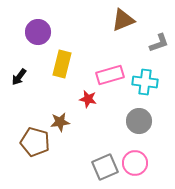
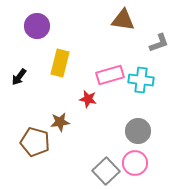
brown triangle: rotated 30 degrees clockwise
purple circle: moved 1 px left, 6 px up
yellow rectangle: moved 2 px left, 1 px up
cyan cross: moved 4 px left, 2 px up
gray circle: moved 1 px left, 10 px down
gray square: moved 1 px right, 4 px down; rotated 20 degrees counterclockwise
